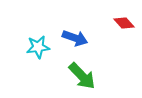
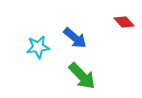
red diamond: moved 1 px up
blue arrow: rotated 20 degrees clockwise
